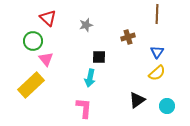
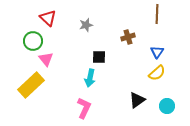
pink L-shape: rotated 20 degrees clockwise
